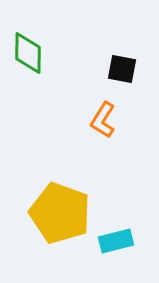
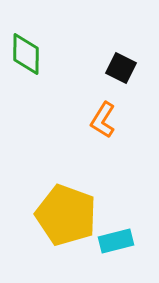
green diamond: moved 2 px left, 1 px down
black square: moved 1 px left, 1 px up; rotated 16 degrees clockwise
yellow pentagon: moved 6 px right, 2 px down
